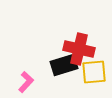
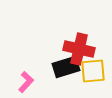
black rectangle: moved 2 px right, 2 px down
yellow square: moved 1 px left, 1 px up
